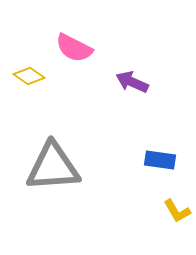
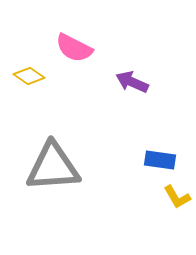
yellow L-shape: moved 14 px up
